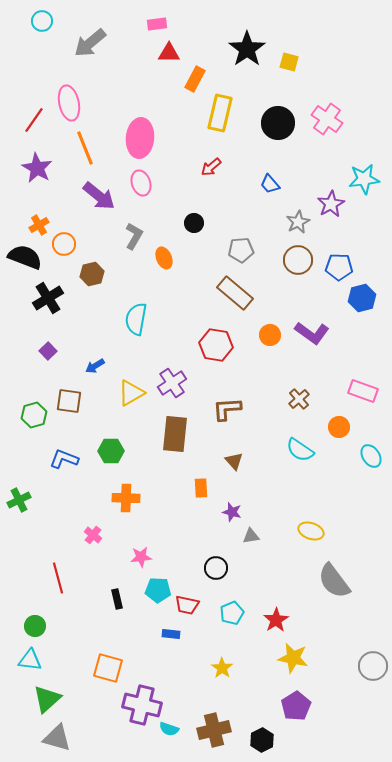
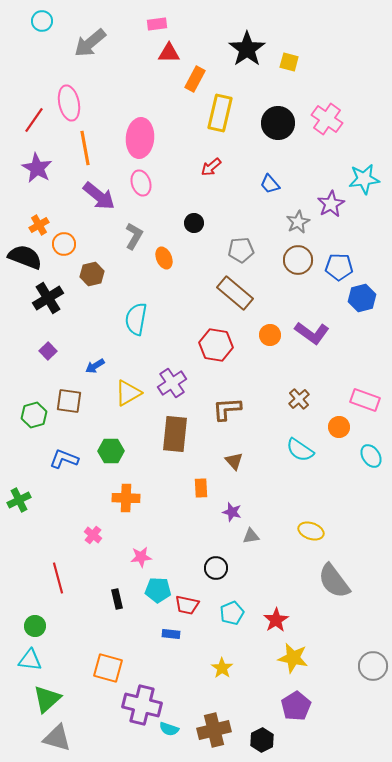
orange line at (85, 148): rotated 12 degrees clockwise
pink rectangle at (363, 391): moved 2 px right, 9 px down
yellow triangle at (131, 393): moved 3 px left
